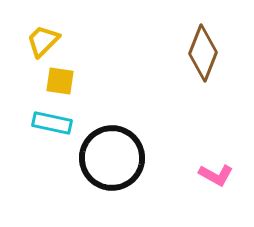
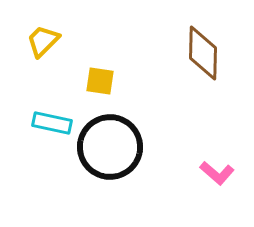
brown diamond: rotated 20 degrees counterclockwise
yellow square: moved 40 px right
black circle: moved 2 px left, 11 px up
pink L-shape: moved 1 px right, 2 px up; rotated 12 degrees clockwise
